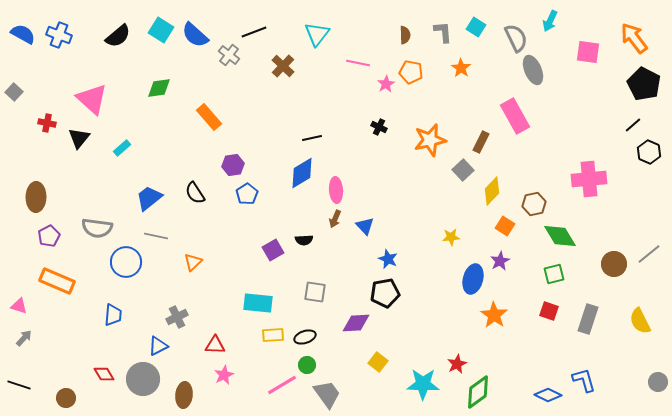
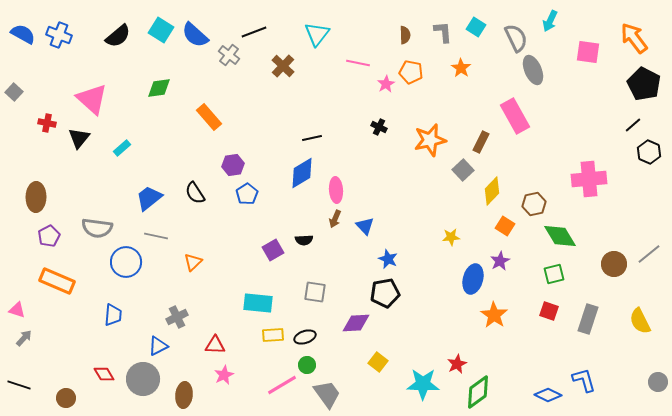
pink triangle at (19, 306): moved 2 px left, 4 px down
